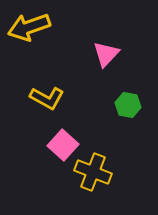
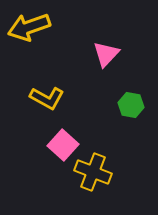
green hexagon: moved 3 px right
